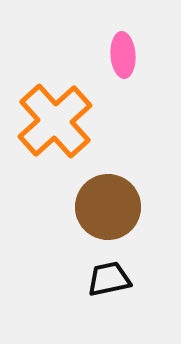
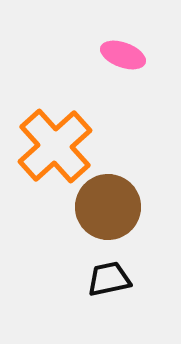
pink ellipse: rotated 66 degrees counterclockwise
orange cross: moved 25 px down
